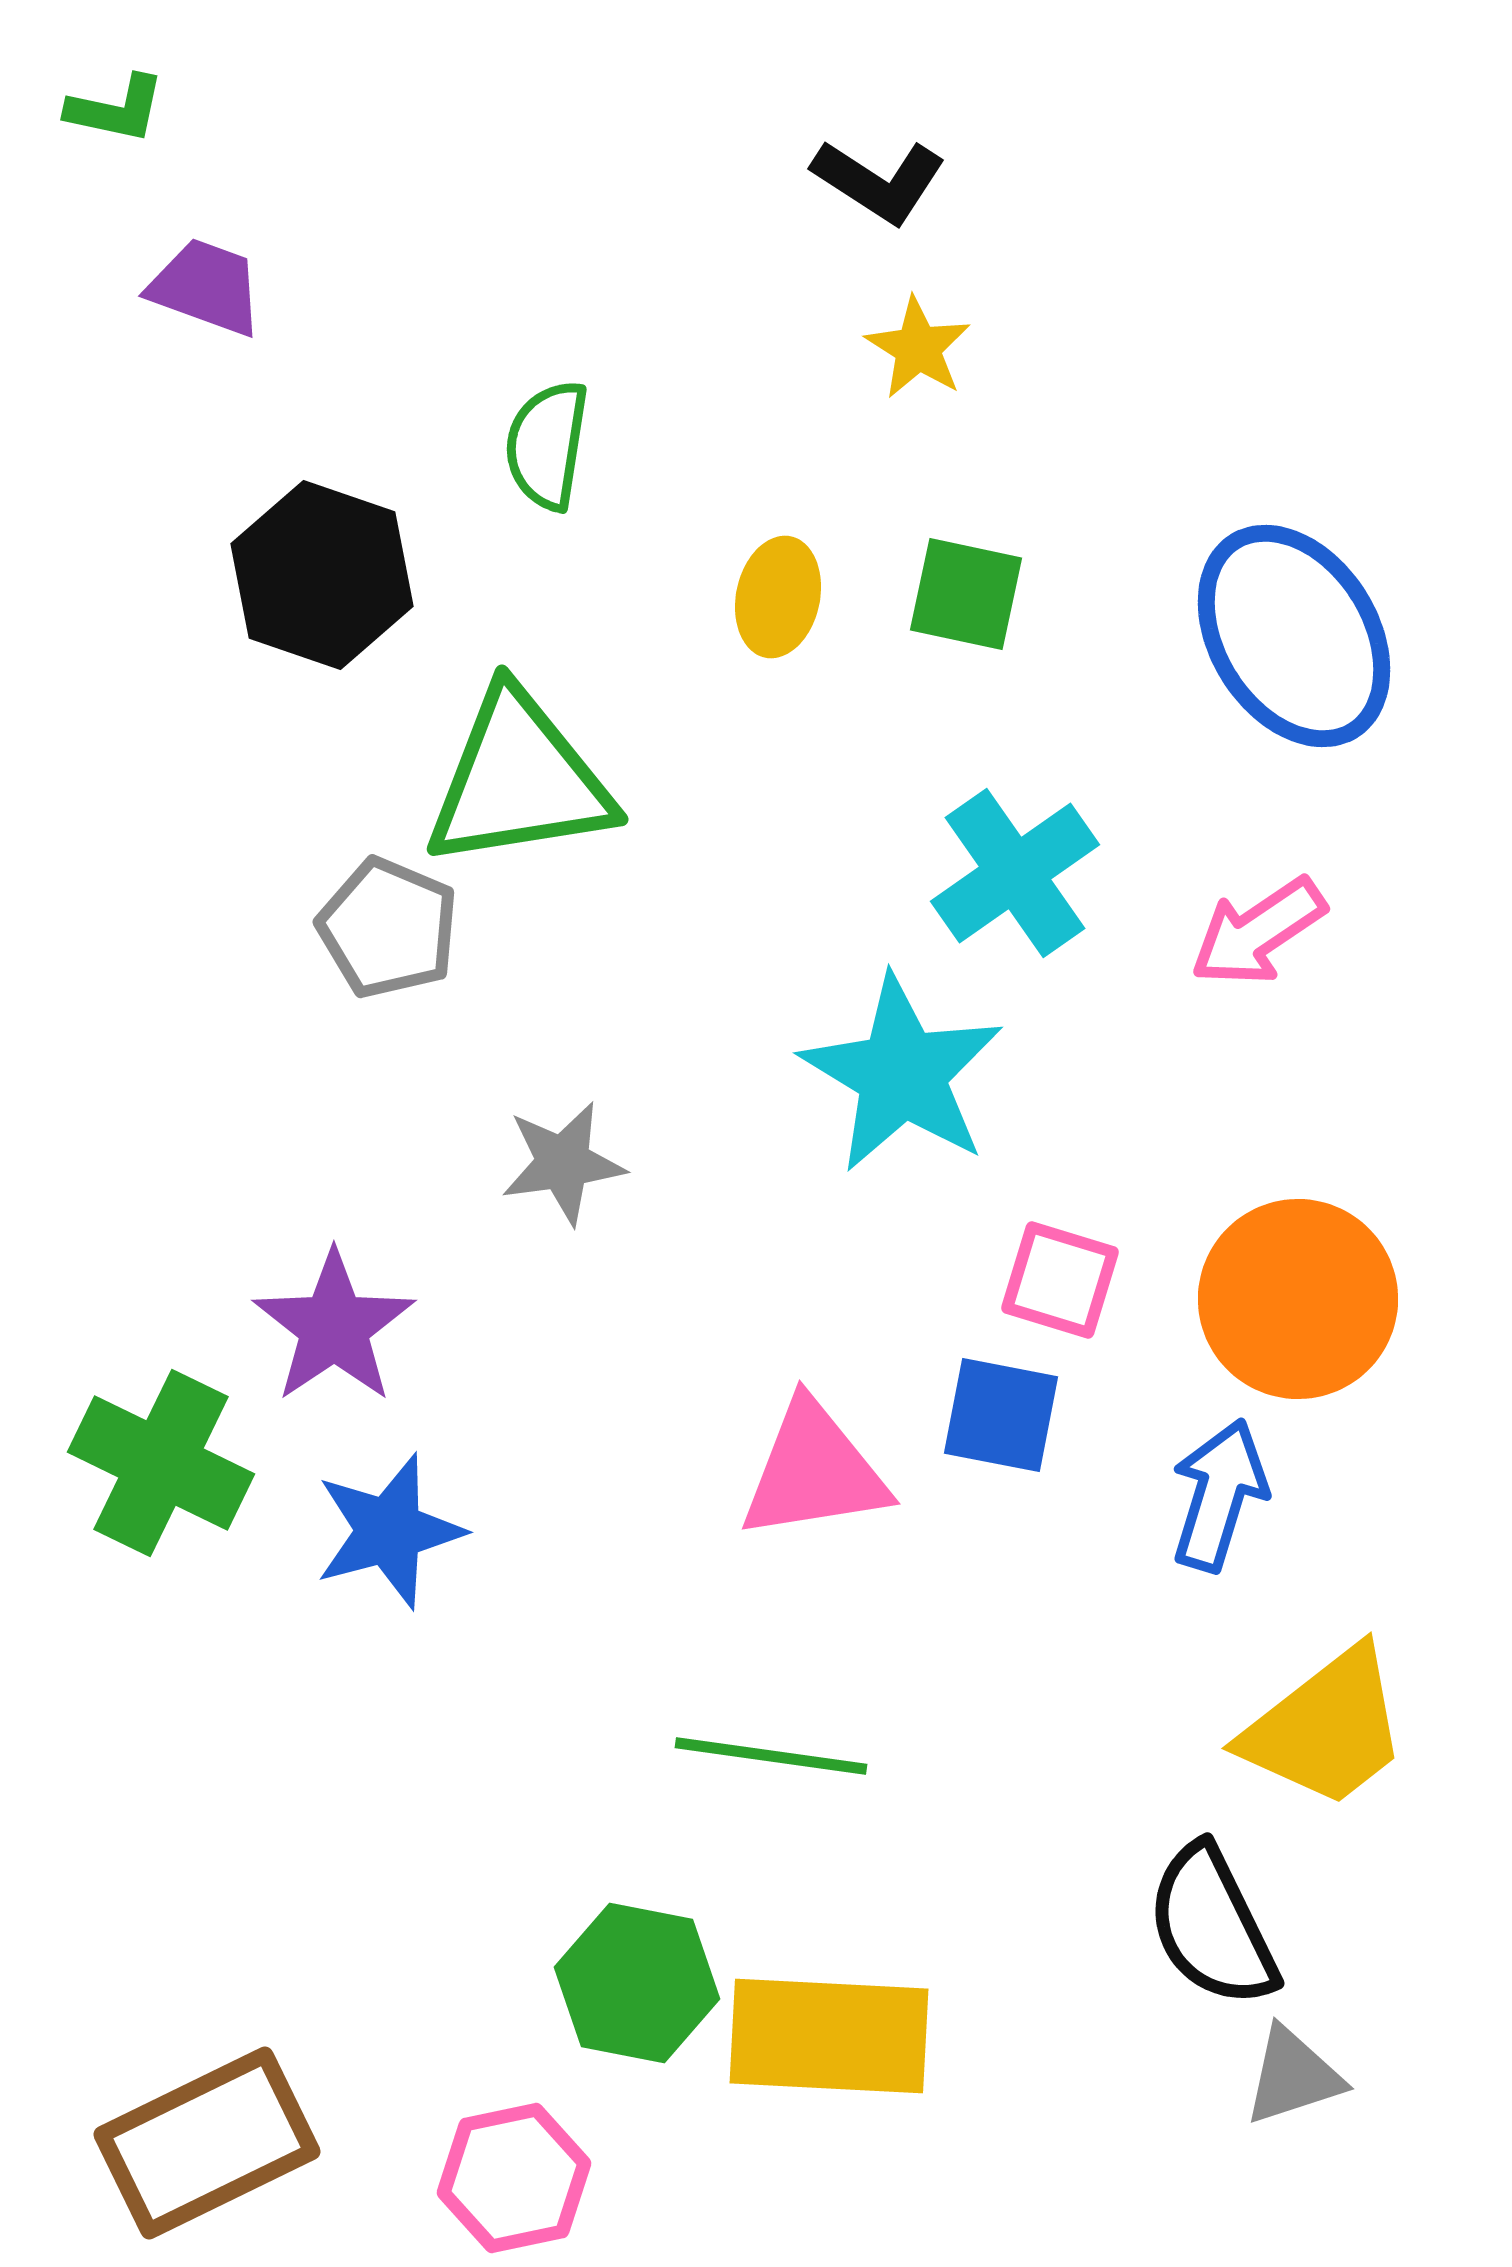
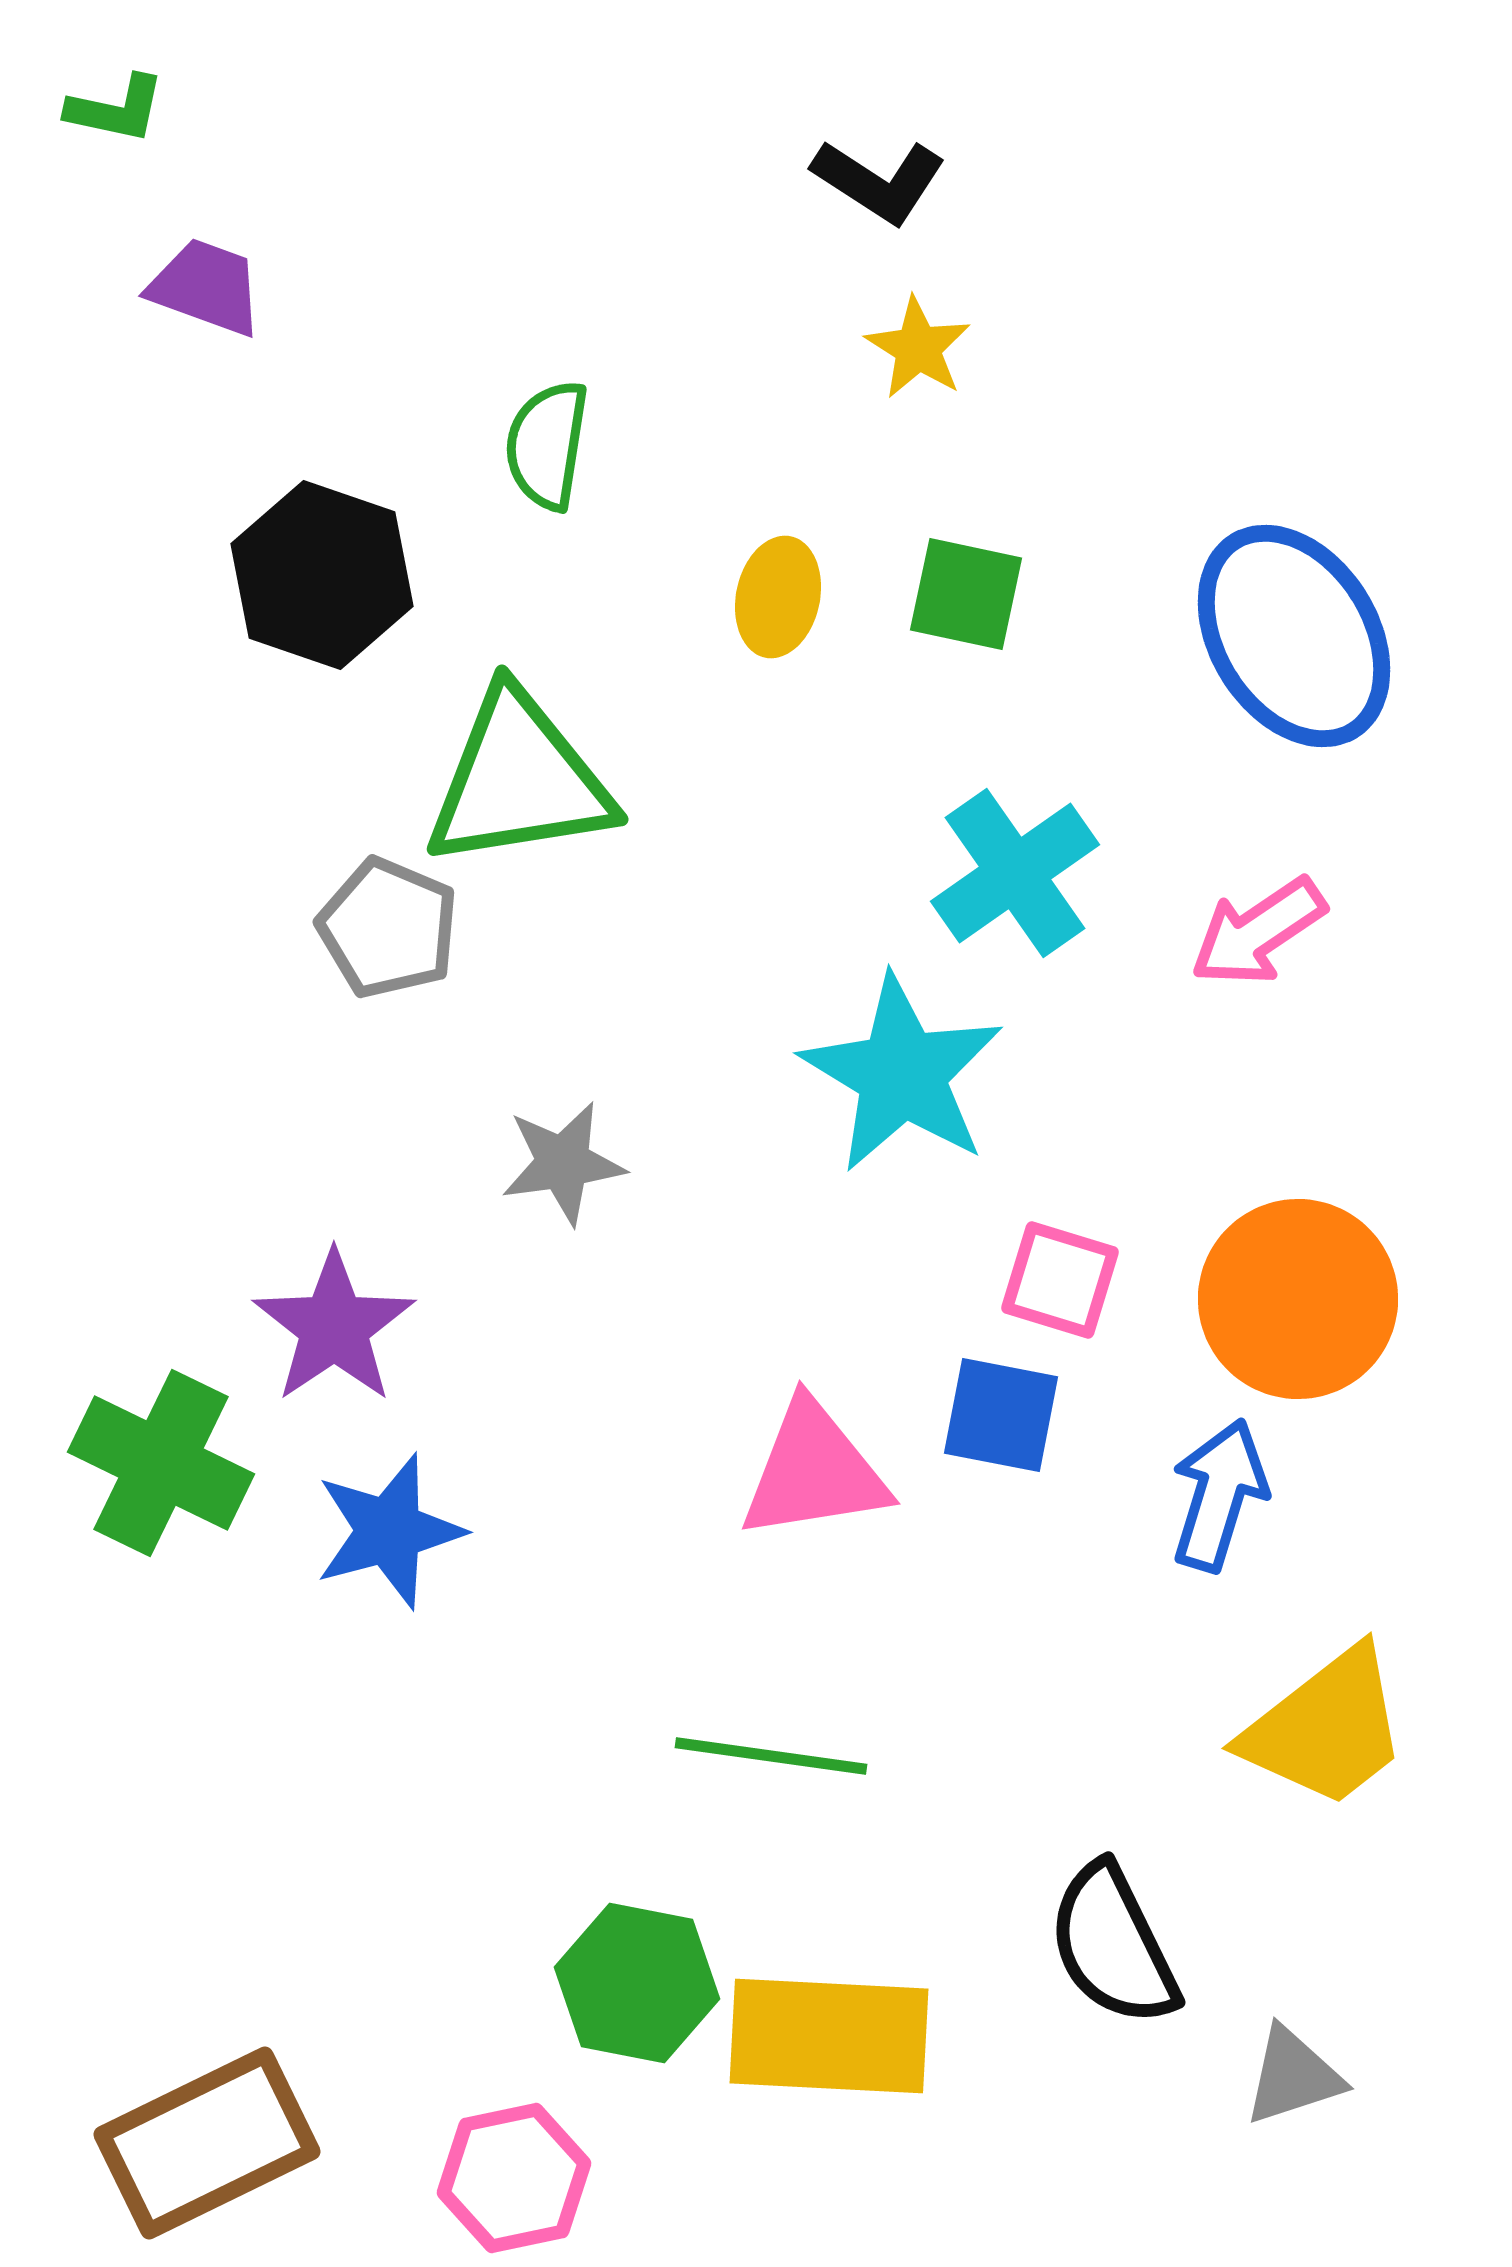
black semicircle: moved 99 px left, 19 px down
